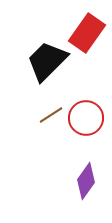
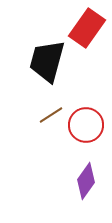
red rectangle: moved 5 px up
black trapezoid: rotated 30 degrees counterclockwise
red circle: moved 7 px down
